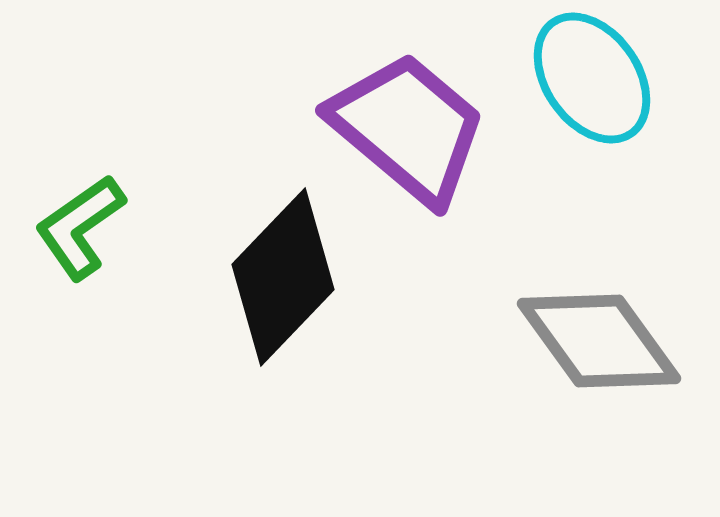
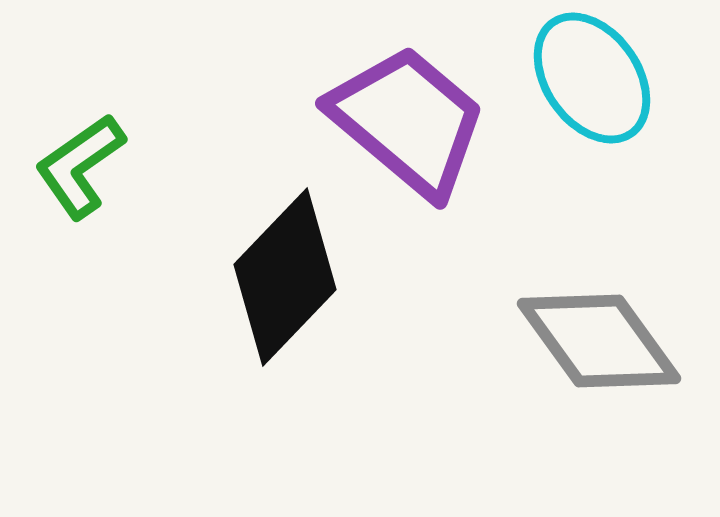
purple trapezoid: moved 7 px up
green L-shape: moved 61 px up
black diamond: moved 2 px right
